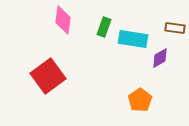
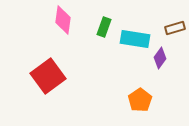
brown rectangle: rotated 24 degrees counterclockwise
cyan rectangle: moved 2 px right
purple diamond: rotated 25 degrees counterclockwise
